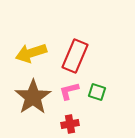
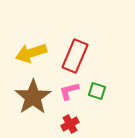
green square: moved 1 px up
red cross: rotated 18 degrees counterclockwise
